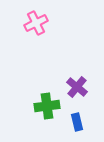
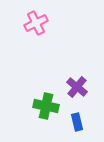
green cross: moved 1 px left; rotated 20 degrees clockwise
